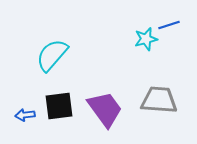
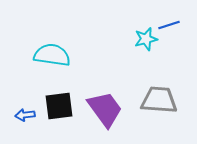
cyan semicircle: rotated 57 degrees clockwise
